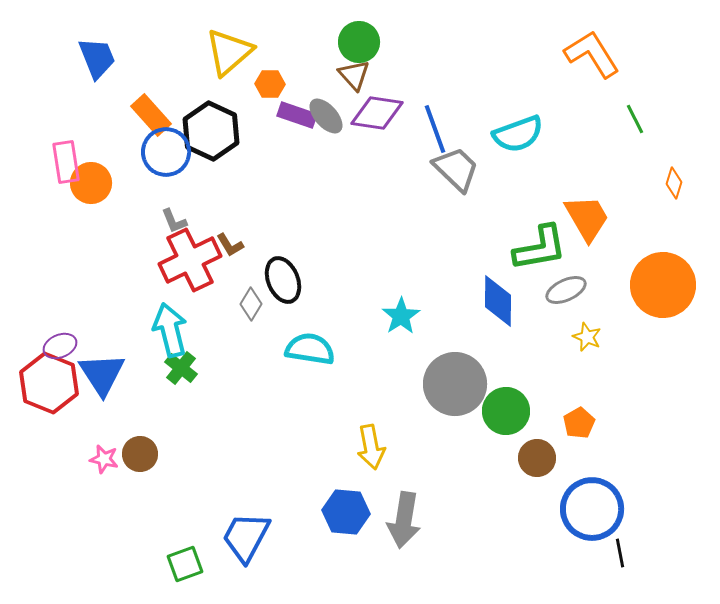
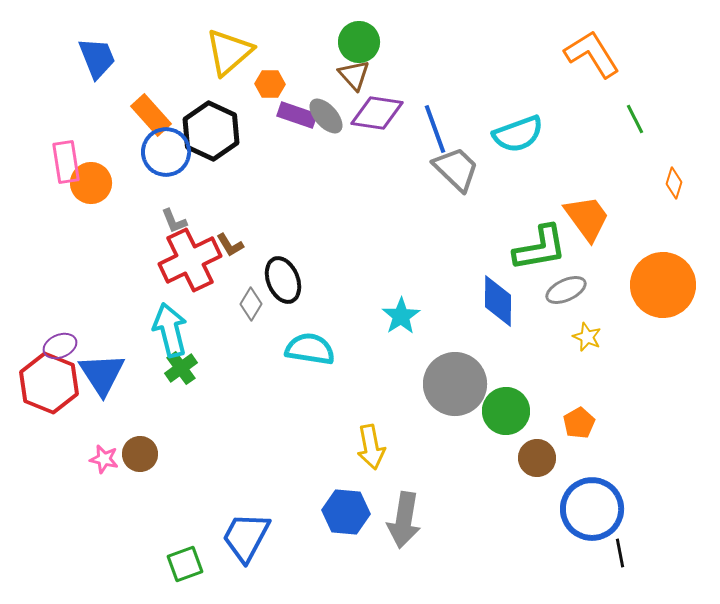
orange trapezoid at (587, 218): rotated 6 degrees counterclockwise
green cross at (181, 368): rotated 16 degrees clockwise
